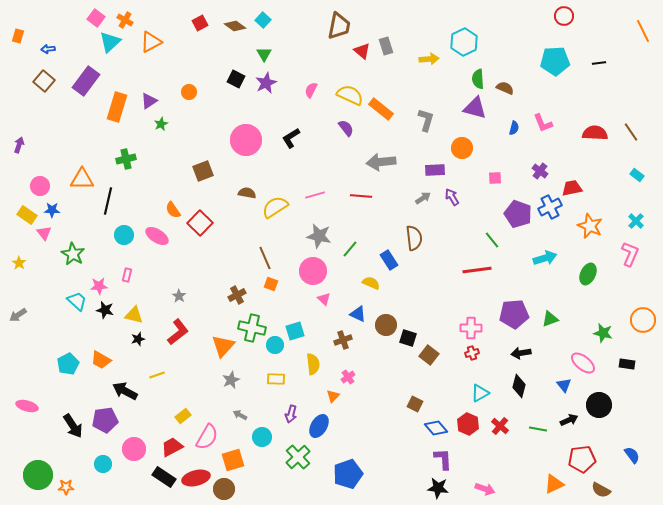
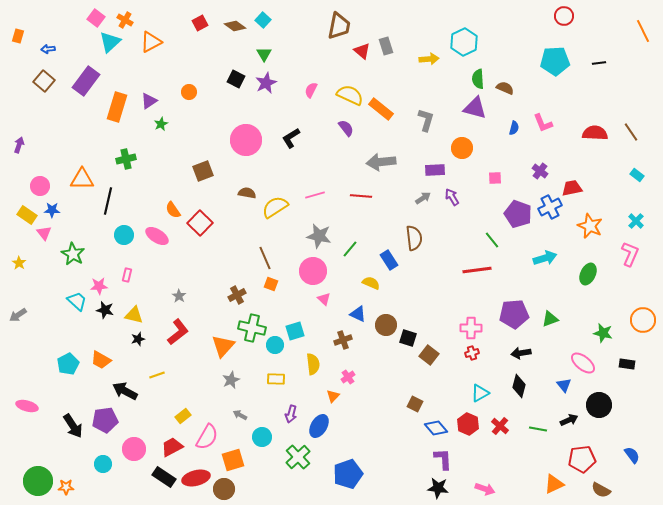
green circle at (38, 475): moved 6 px down
